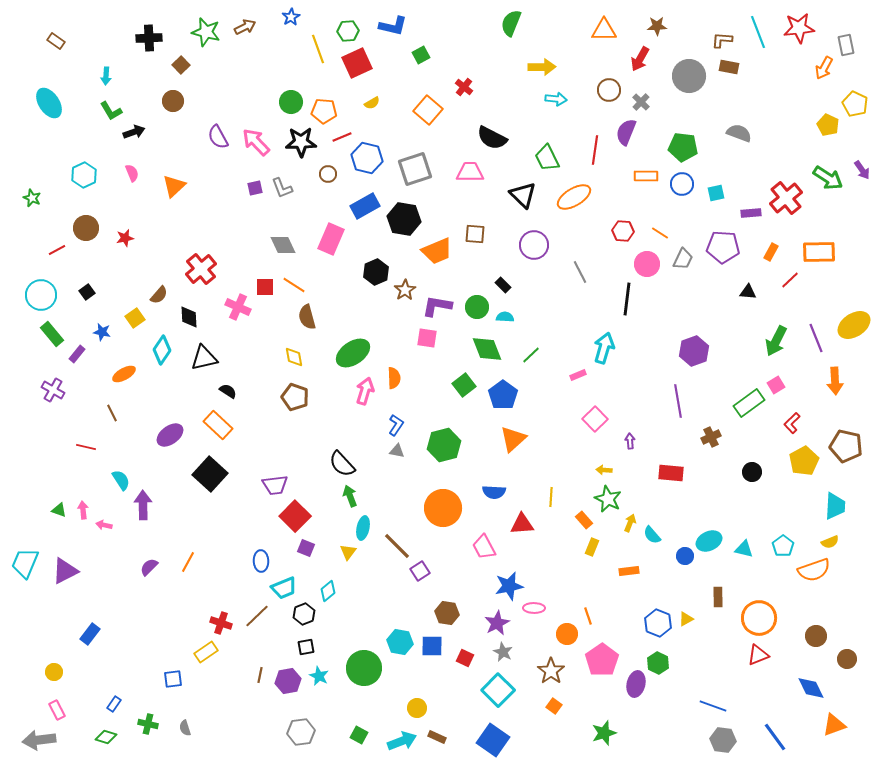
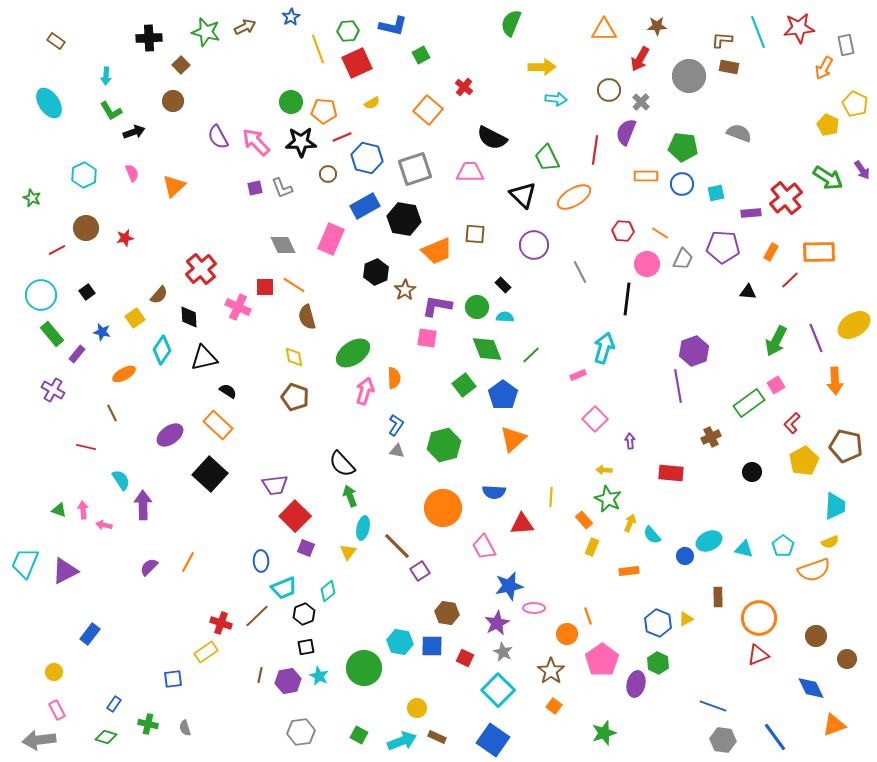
purple line at (678, 401): moved 15 px up
